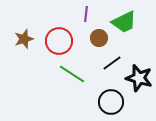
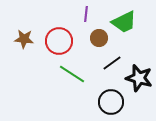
brown star: rotated 24 degrees clockwise
